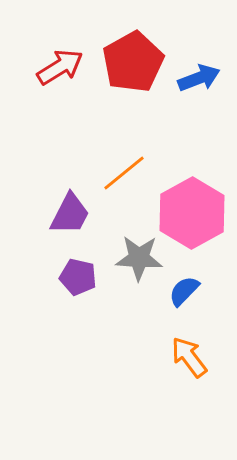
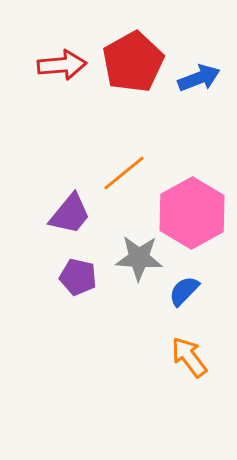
red arrow: moved 2 px right, 2 px up; rotated 27 degrees clockwise
purple trapezoid: rotated 12 degrees clockwise
